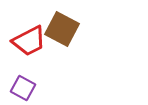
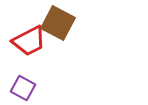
brown square: moved 4 px left, 6 px up
